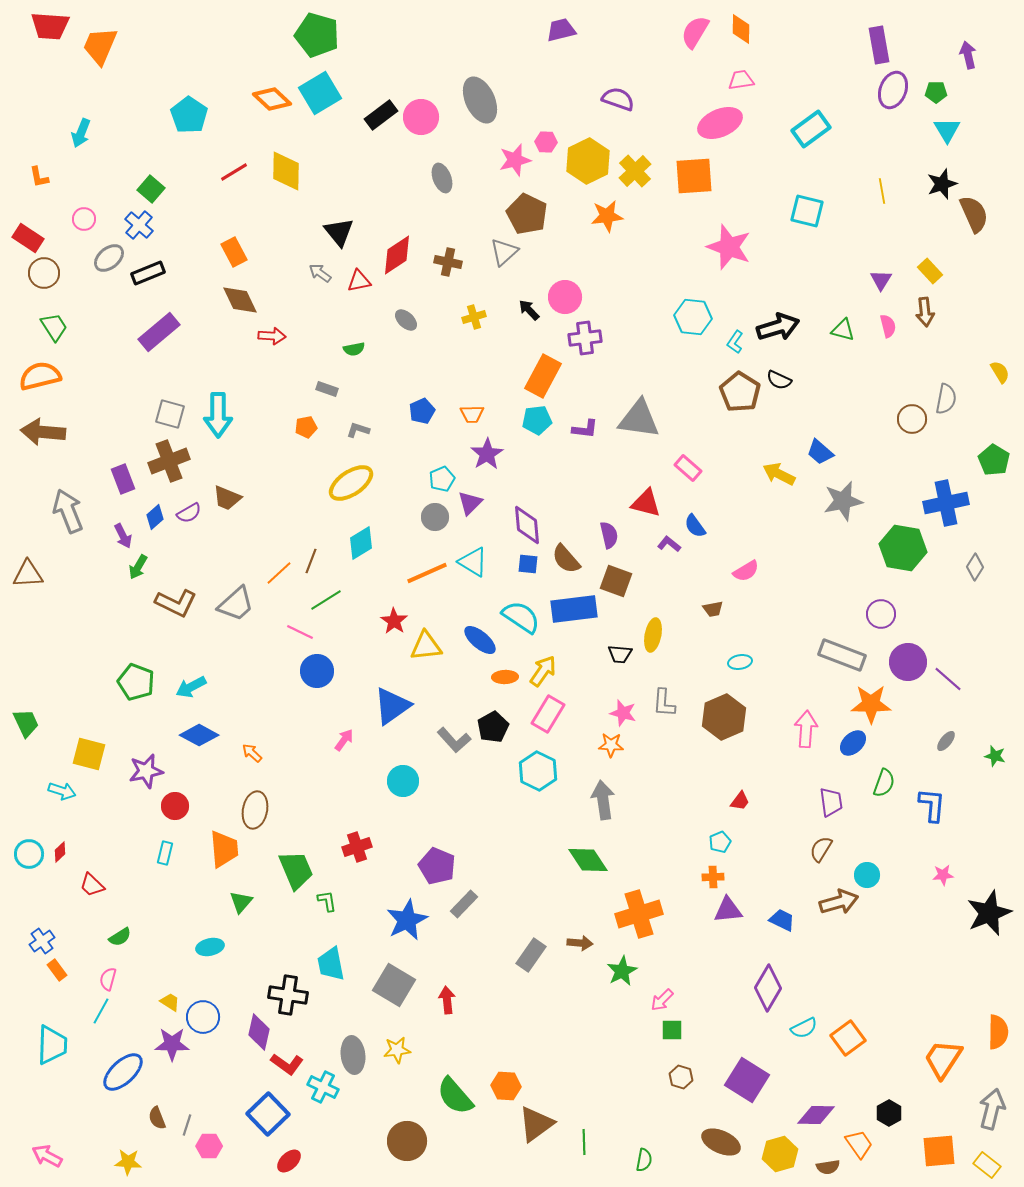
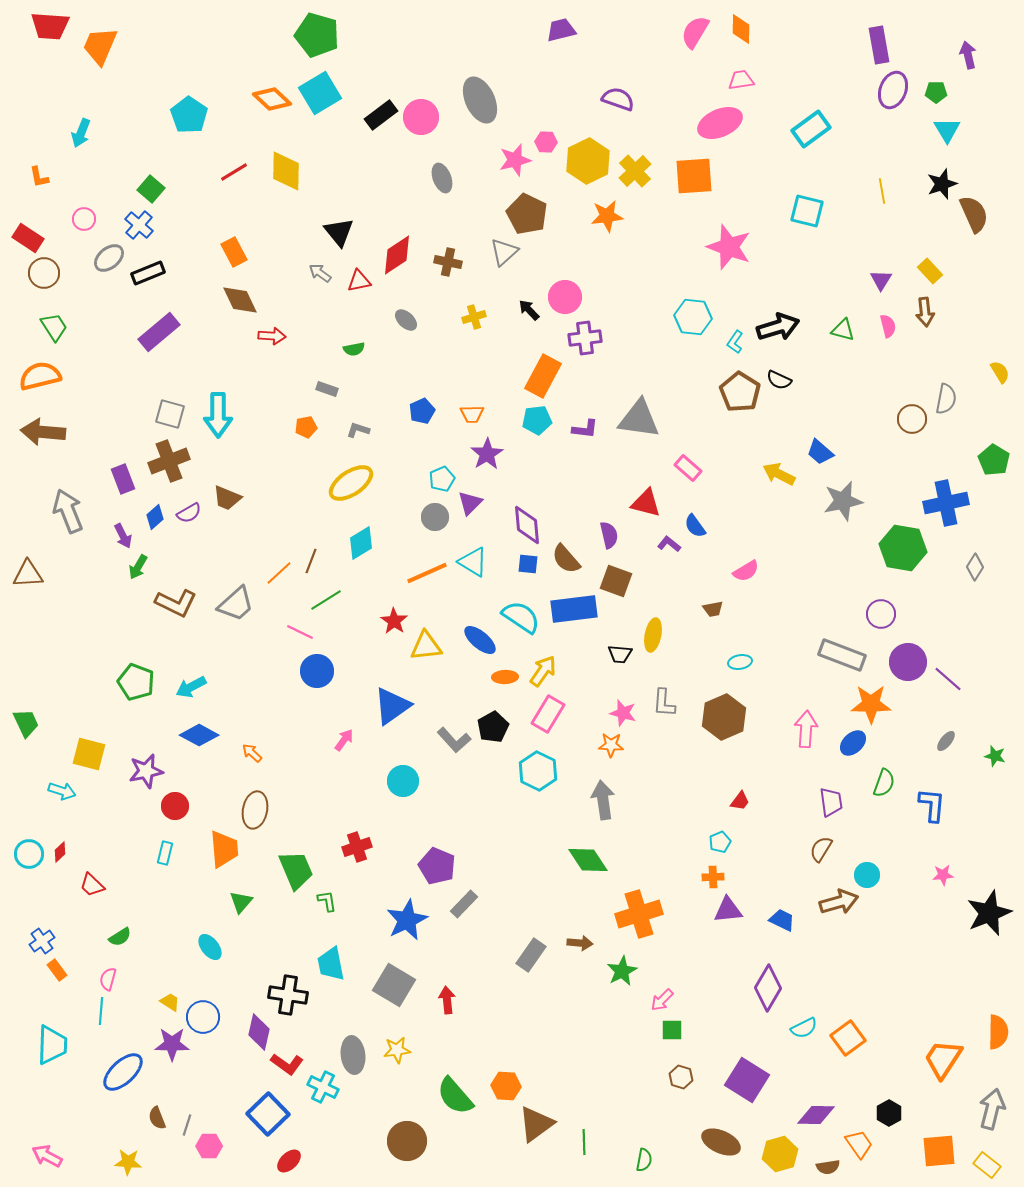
cyan ellipse at (210, 947): rotated 64 degrees clockwise
cyan line at (101, 1011): rotated 24 degrees counterclockwise
